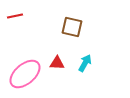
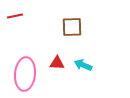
brown square: rotated 15 degrees counterclockwise
cyan arrow: moved 2 px left, 2 px down; rotated 96 degrees counterclockwise
pink ellipse: rotated 44 degrees counterclockwise
